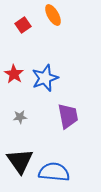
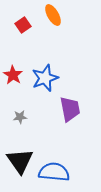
red star: moved 1 px left, 1 px down
purple trapezoid: moved 2 px right, 7 px up
